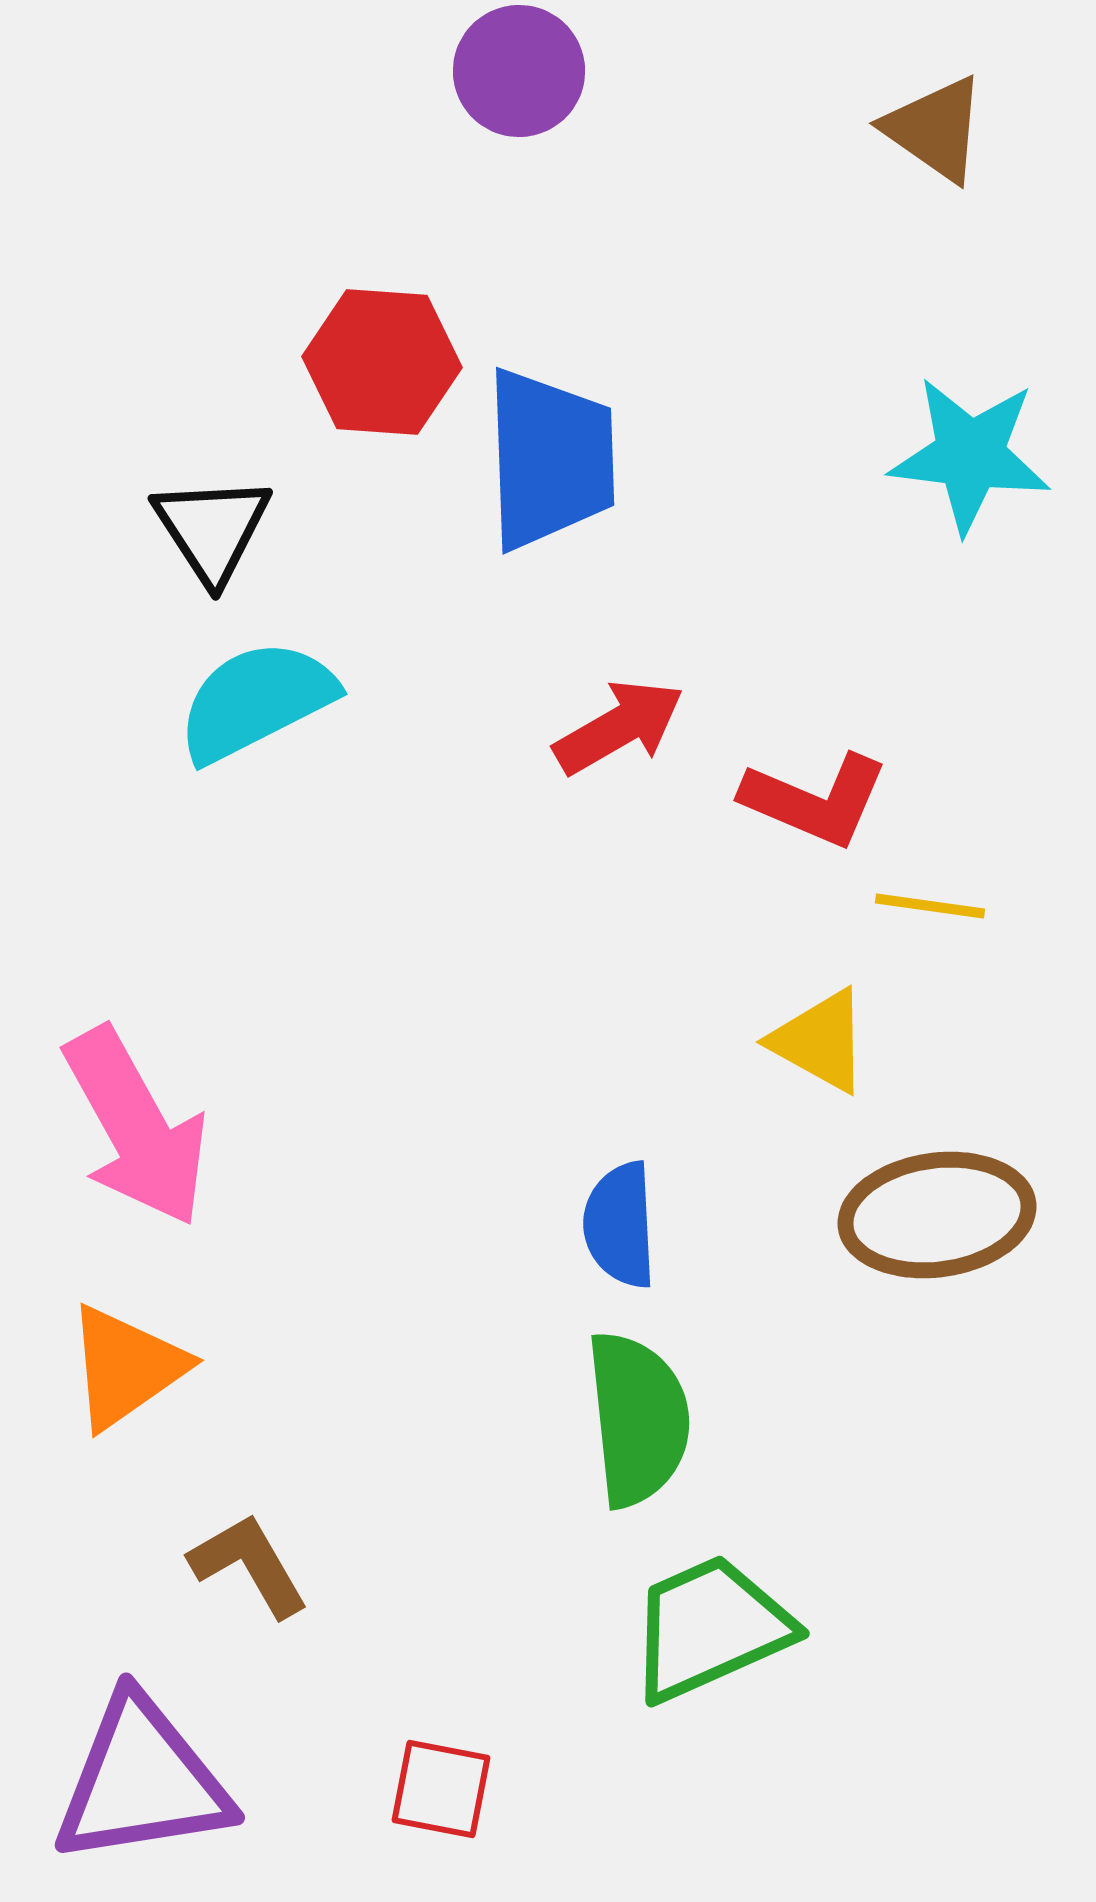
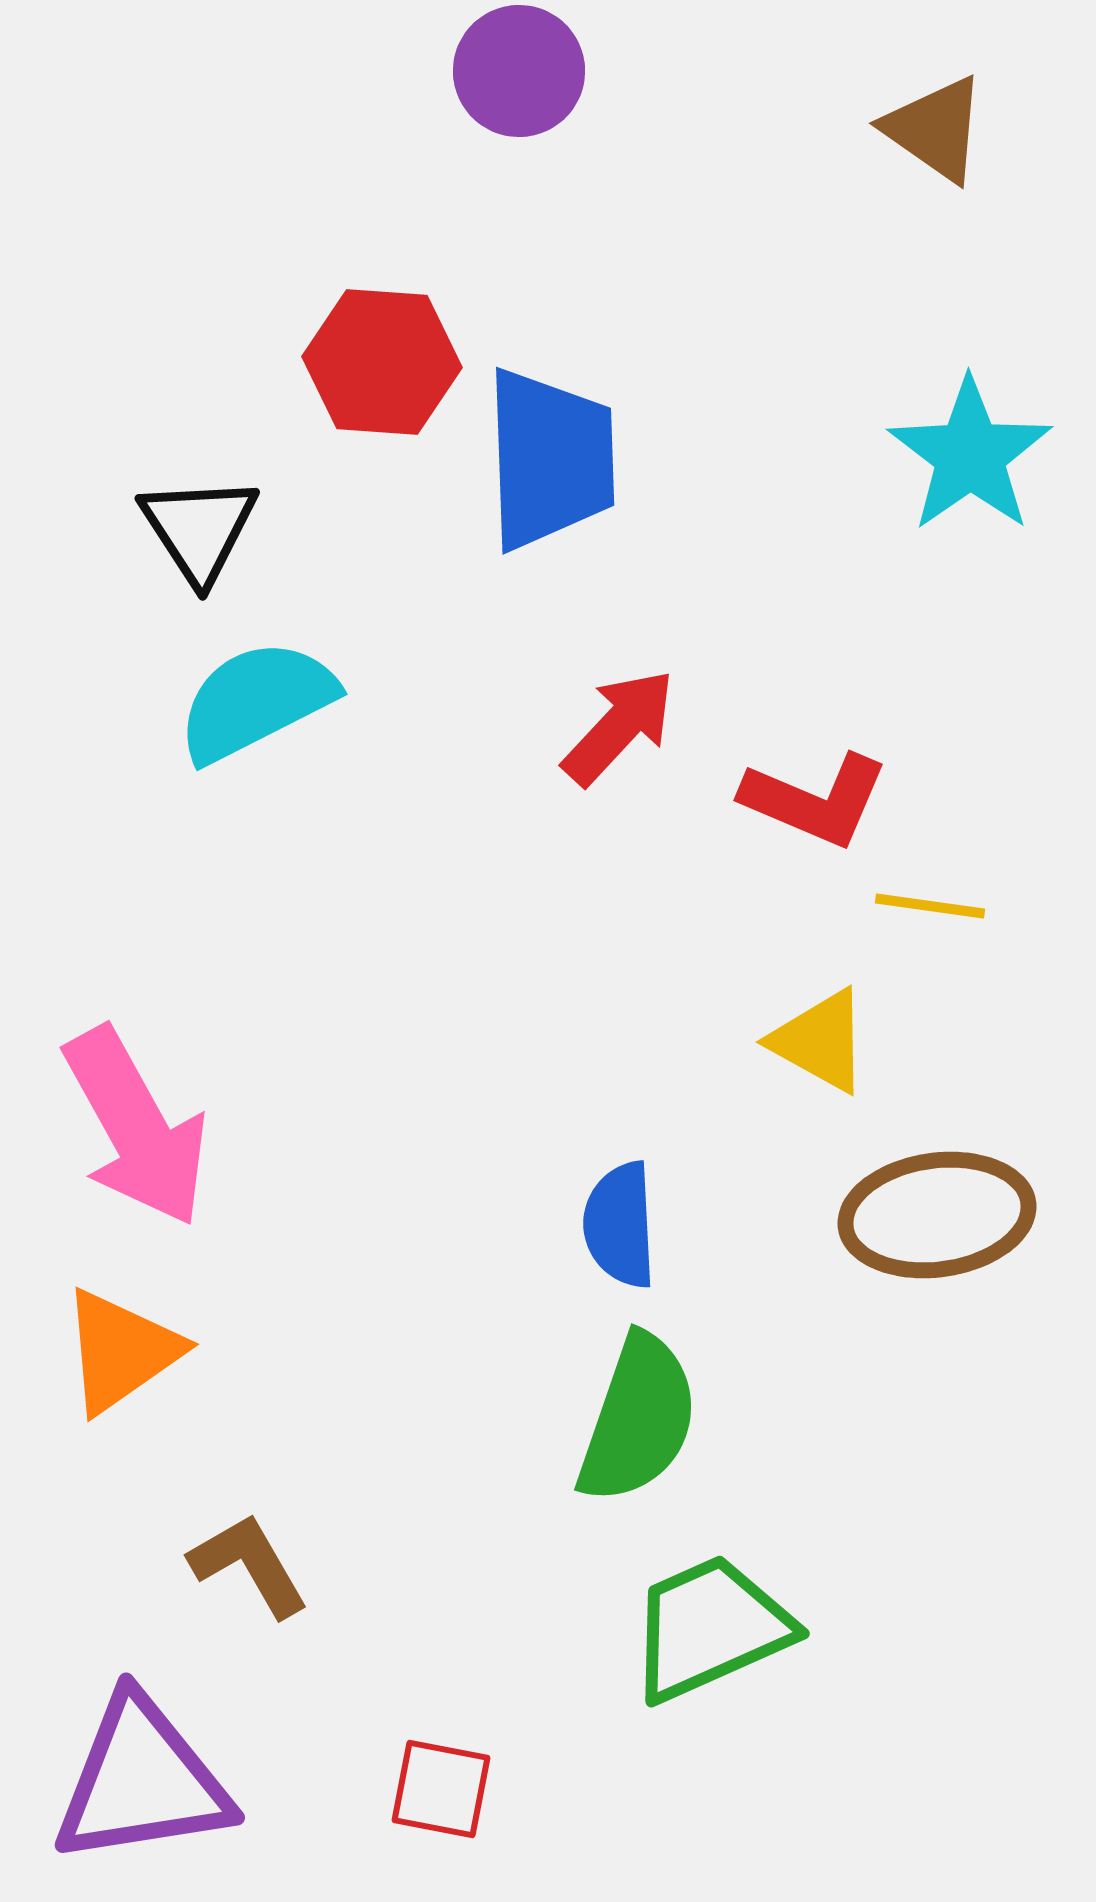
cyan star: rotated 30 degrees clockwise
black triangle: moved 13 px left
red arrow: rotated 17 degrees counterclockwise
orange triangle: moved 5 px left, 16 px up
green semicircle: rotated 25 degrees clockwise
